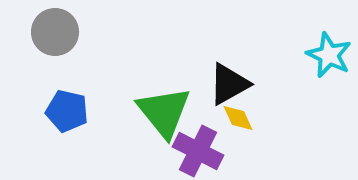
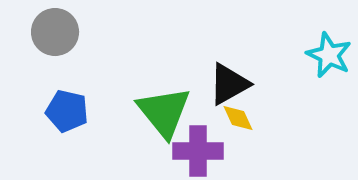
purple cross: rotated 27 degrees counterclockwise
